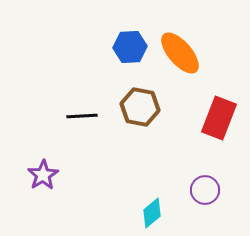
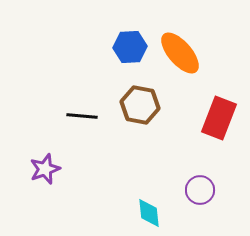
brown hexagon: moved 2 px up
black line: rotated 8 degrees clockwise
purple star: moved 2 px right, 6 px up; rotated 12 degrees clockwise
purple circle: moved 5 px left
cyan diamond: moved 3 px left; rotated 56 degrees counterclockwise
